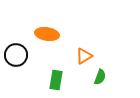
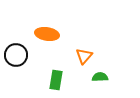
orange triangle: rotated 18 degrees counterclockwise
green semicircle: rotated 112 degrees counterclockwise
